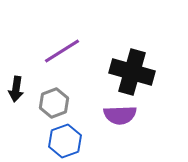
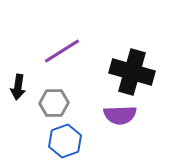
black arrow: moved 2 px right, 2 px up
gray hexagon: rotated 20 degrees clockwise
